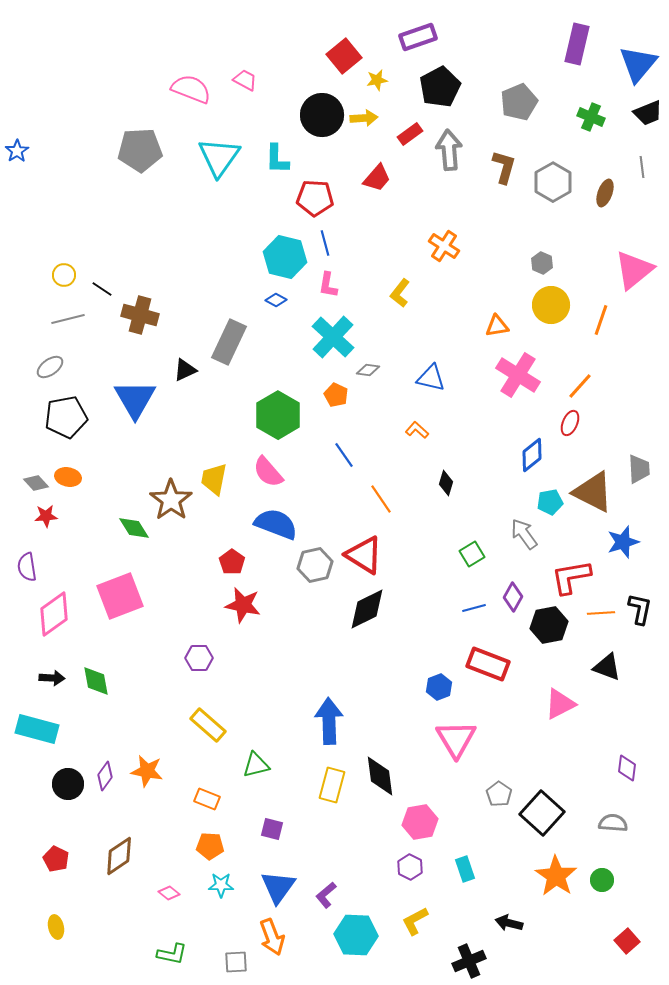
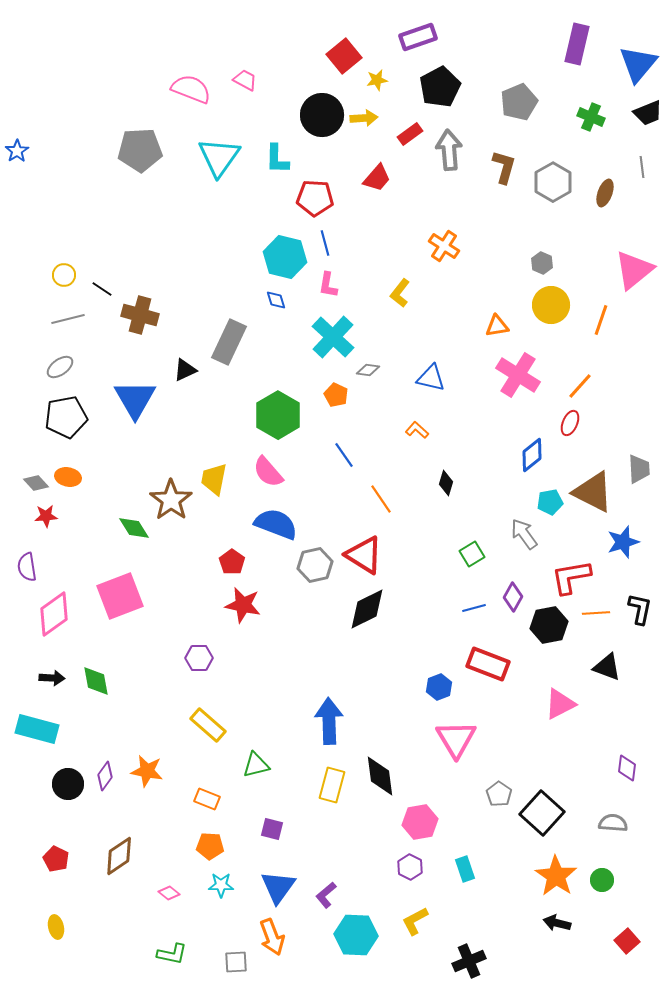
blue diamond at (276, 300): rotated 45 degrees clockwise
gray ellipse at (50, 367): moved 10 px right
orange line at (601, 613): moved 5 px left
black arrow at (509, 923): moved 48 px right
